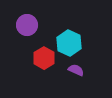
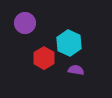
purple circle: moved 2 px left, 2 px up
purple semicircle: rotated 14 degrees counterclockwise
